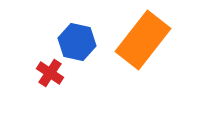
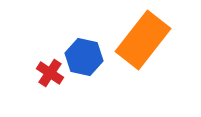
blue hexagon: moved 7 px right, 15 px down
